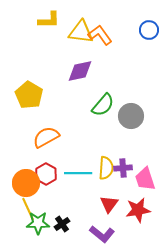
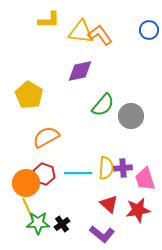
red hexagon: moved 2 px left; rotated 10 degrees counterclockwise
red triangle: rotated 24 degrees counterclockwise
